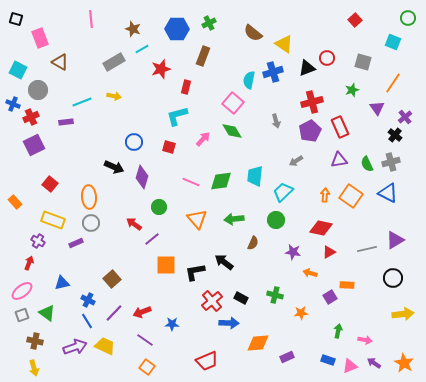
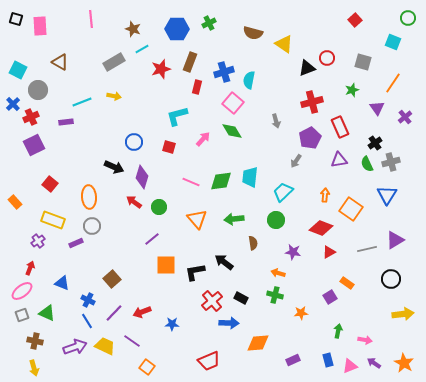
brown semicircle at (253, 33): rotated 24 degrees counterclockwise
pink rectangle at (40, 38): moved 12 px up; rotated 18 degrees clockwise
brown rectangle at (203, 56): moved 13 px left, 6 px down
blue cross at (273, 72): moved 49 px left
red rectangle at (186, 87): moved 11 px right
blue cross at (13, 104): rotated 24 degrees clockwise
purple pentagon at (310, 131): moved 7 px down
black cross at (395, 135): moved 20 px left, 8 px down; rotated 16 degrees clockwise
gray arrow at (296, 161): rotated 24 degrees counterclockwise
cyan trapezoid at (255, 176): moved 5 px left, 1 px down
blue triangle at (388, 193): moved 1 px left, 2 px down; rotated 35 degrees clockwise
orange square at (351, 196): moved 13 px down
gray circle at (91, 223): moved 1 px right, 3 px down
red arrow at (134, 224): moved 22 px up
red diamond at (321, 228): rotated 10 degrees clockwise
purple cross at (38, 241): rotated 24 degrees clockwise
brown semicircle at (253, 243): rotated 32 degrees counterclockwise
red arrow at (29, 263): moved 1 px right, 5 px down
orange arrow at (310, 273): moved 32 px left
black circle at (393, 278): moved 2 px left, 1 px down
blue triangle at (62, 283): rotated 35 degrees clockwise
orange rectangle at (347, 285): moved 2 px up; rotated 32 degrees clockwise
green triangle at (47, 313): rotated 12 degrees counterclockwise
purple line at (145, 340): moved 13 px left, 1 px down
purple rectangle at (287, 357): moved 6 px right, 3 px down
blue rectangle at (328, 360): rotated 56 degrees clockwise
red trapezoid at (207, 361): moved 2 px right
